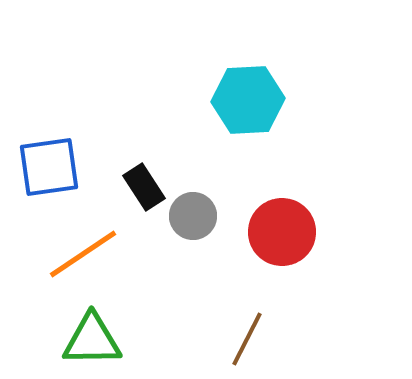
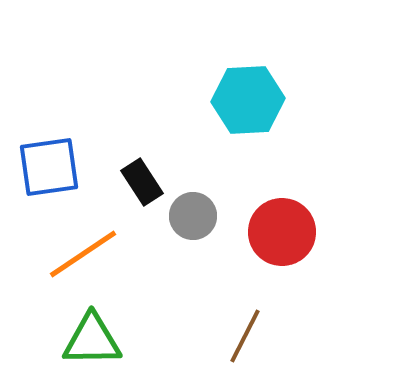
black rectangle: moved 2 px left, 5 px up
brown line: moved 2 px left, 3 px up
